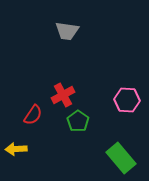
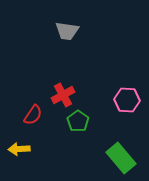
yellow arrow: moved 3 px right
